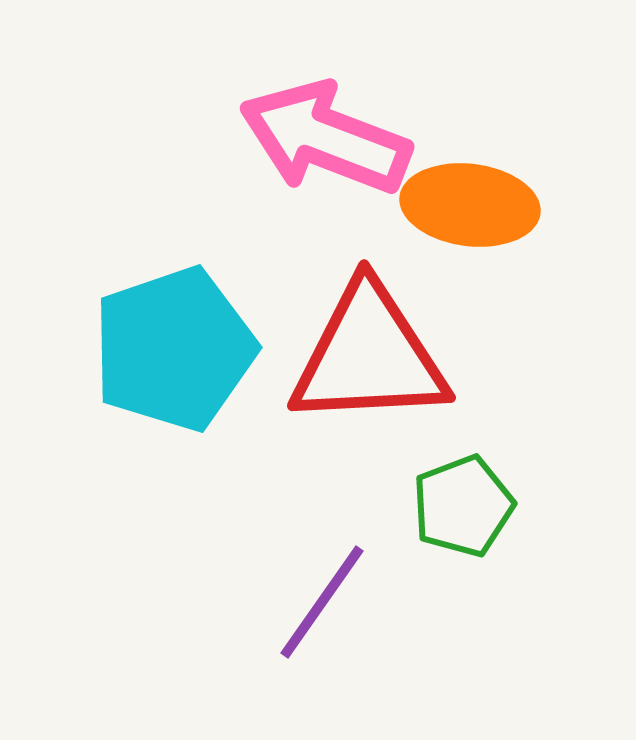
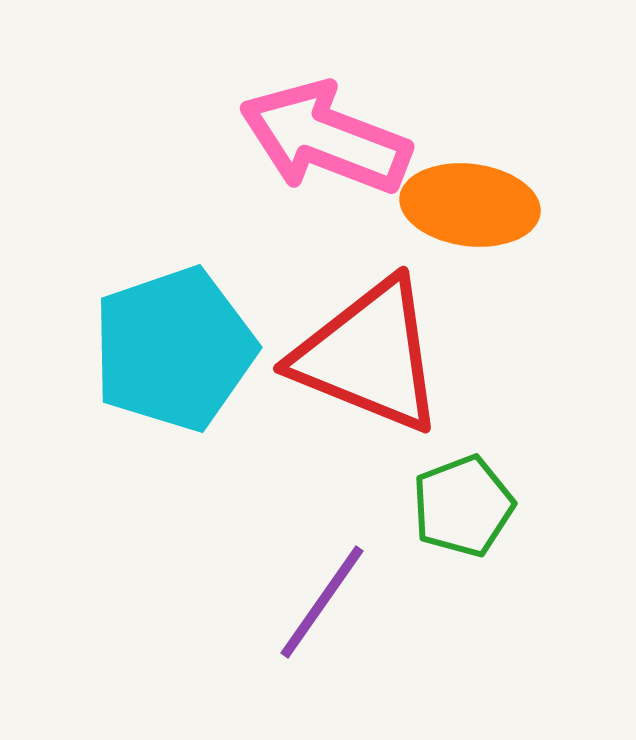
red triangle: rotated 25 degrees clockwise
